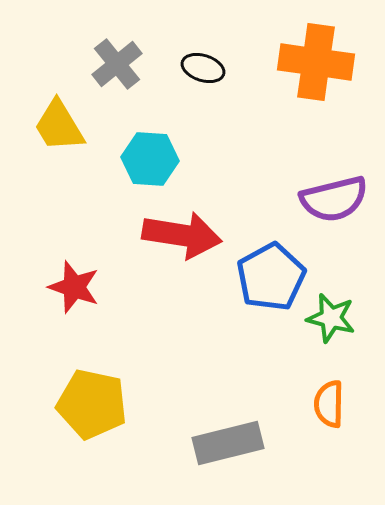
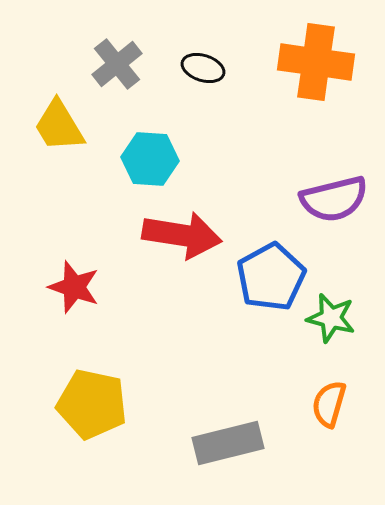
orange semicircle: rotated 15 degrees clockwise
